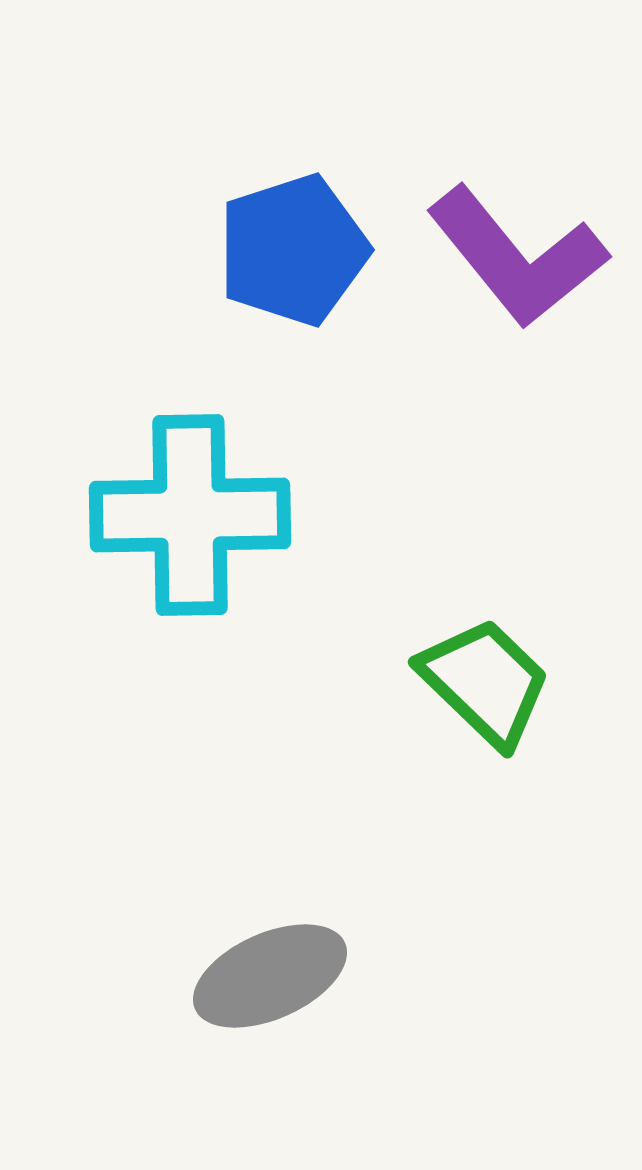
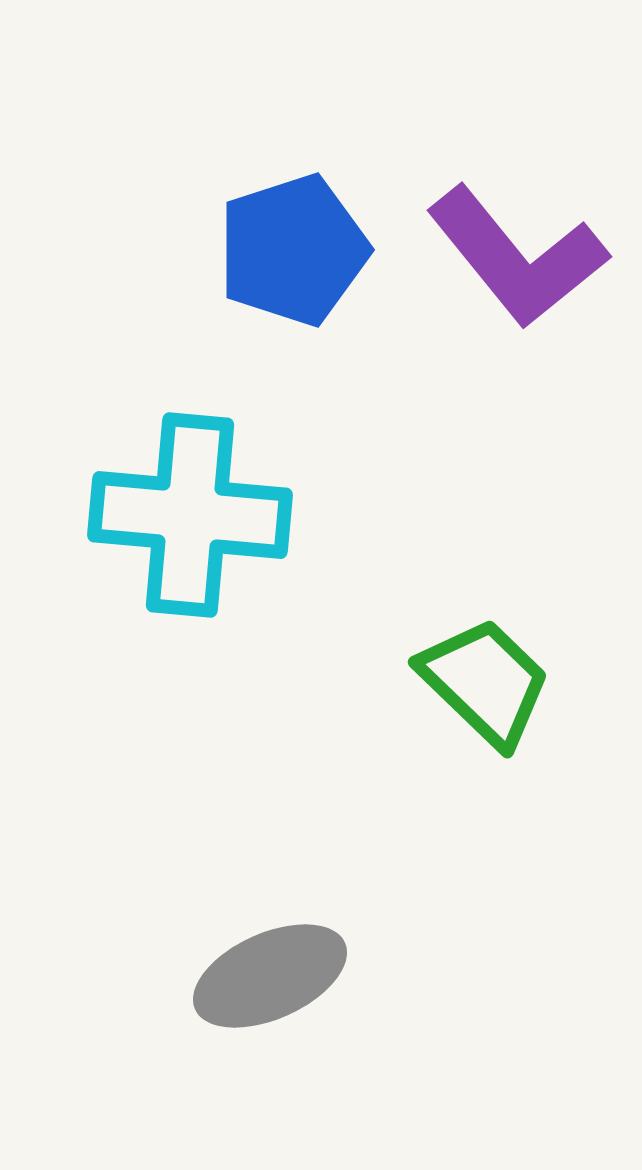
cyan cross: rotated 6 degrees clockwise
